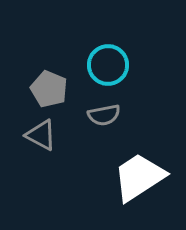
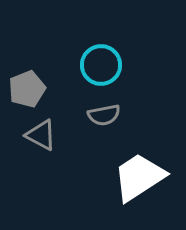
cyan circle: moved 7 px left
gray pentagon: moved 22 px left; rotated 27 degrees clockwise
